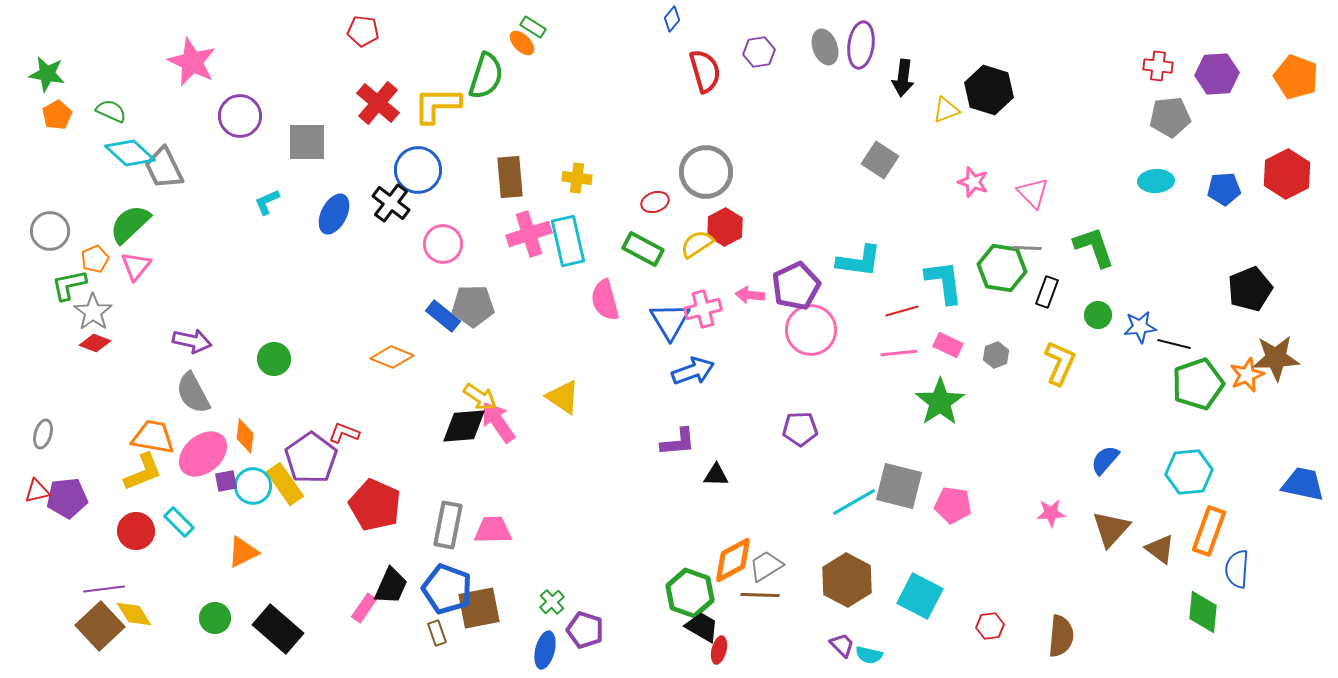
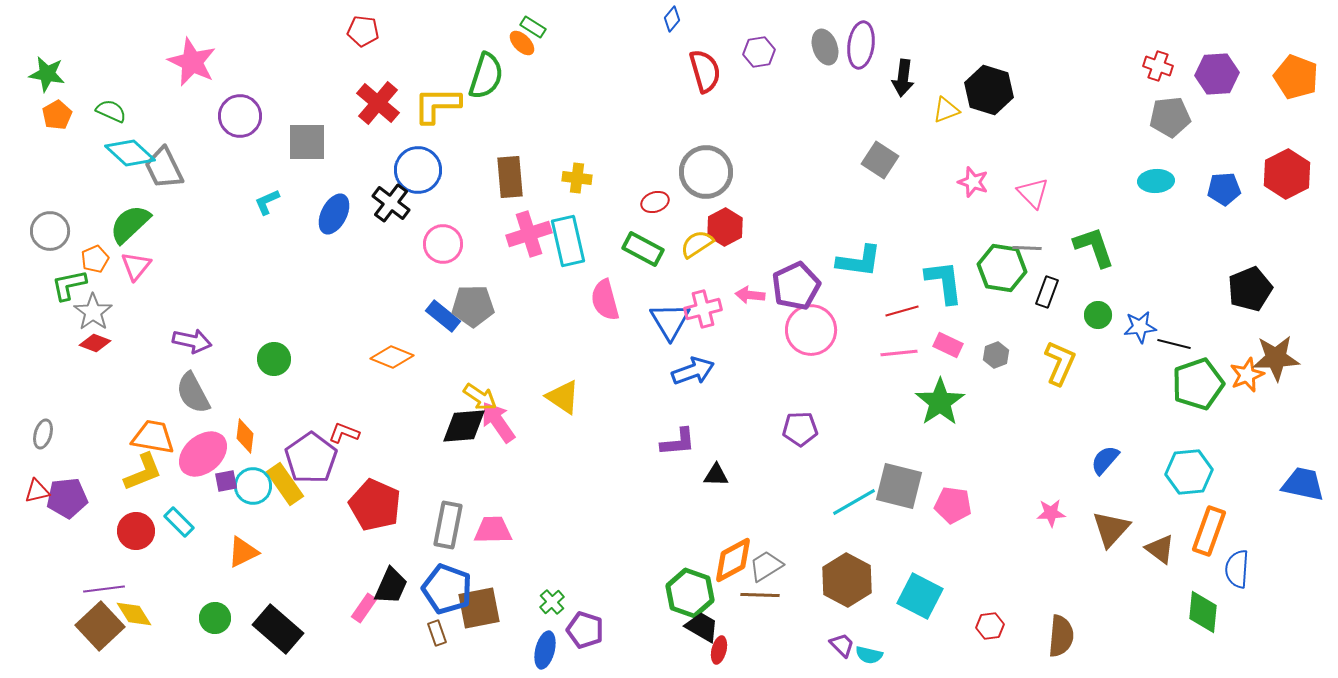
red cross at (1158, 66): rotated 12 degrees clockwise
